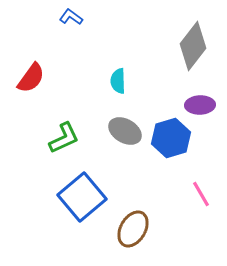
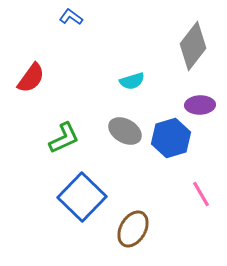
cyan semicircle: moved 14 px right; rotated 105 degrees counterclockwise
blue square: rotated 6 degrees counterclockwise
